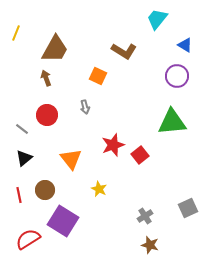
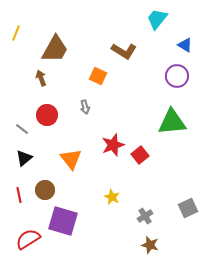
brown arrow: moved 5 px left
yellow star: moved 13 px right, 8 px down
purple square: rotated 16 degrees counterclockwise
